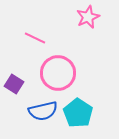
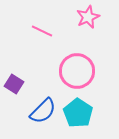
pink line: moved 7 px right, 7 px up
pink circle: moved 19 px right, 2 px up
blue semicircle: rotated 32 degrees counterclockwise
